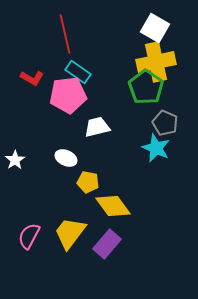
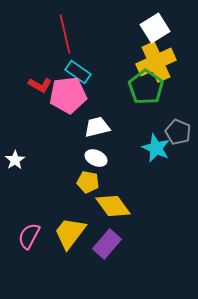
white square: rotated 28 degrees clockwise
yellow cross: rotated 12 degrees counterclockwise
red L-shape: moved 8 px right, 7 px down
gray pentagon: moved 13 px right, 9 px down
white ellipse: moved 30 px right
